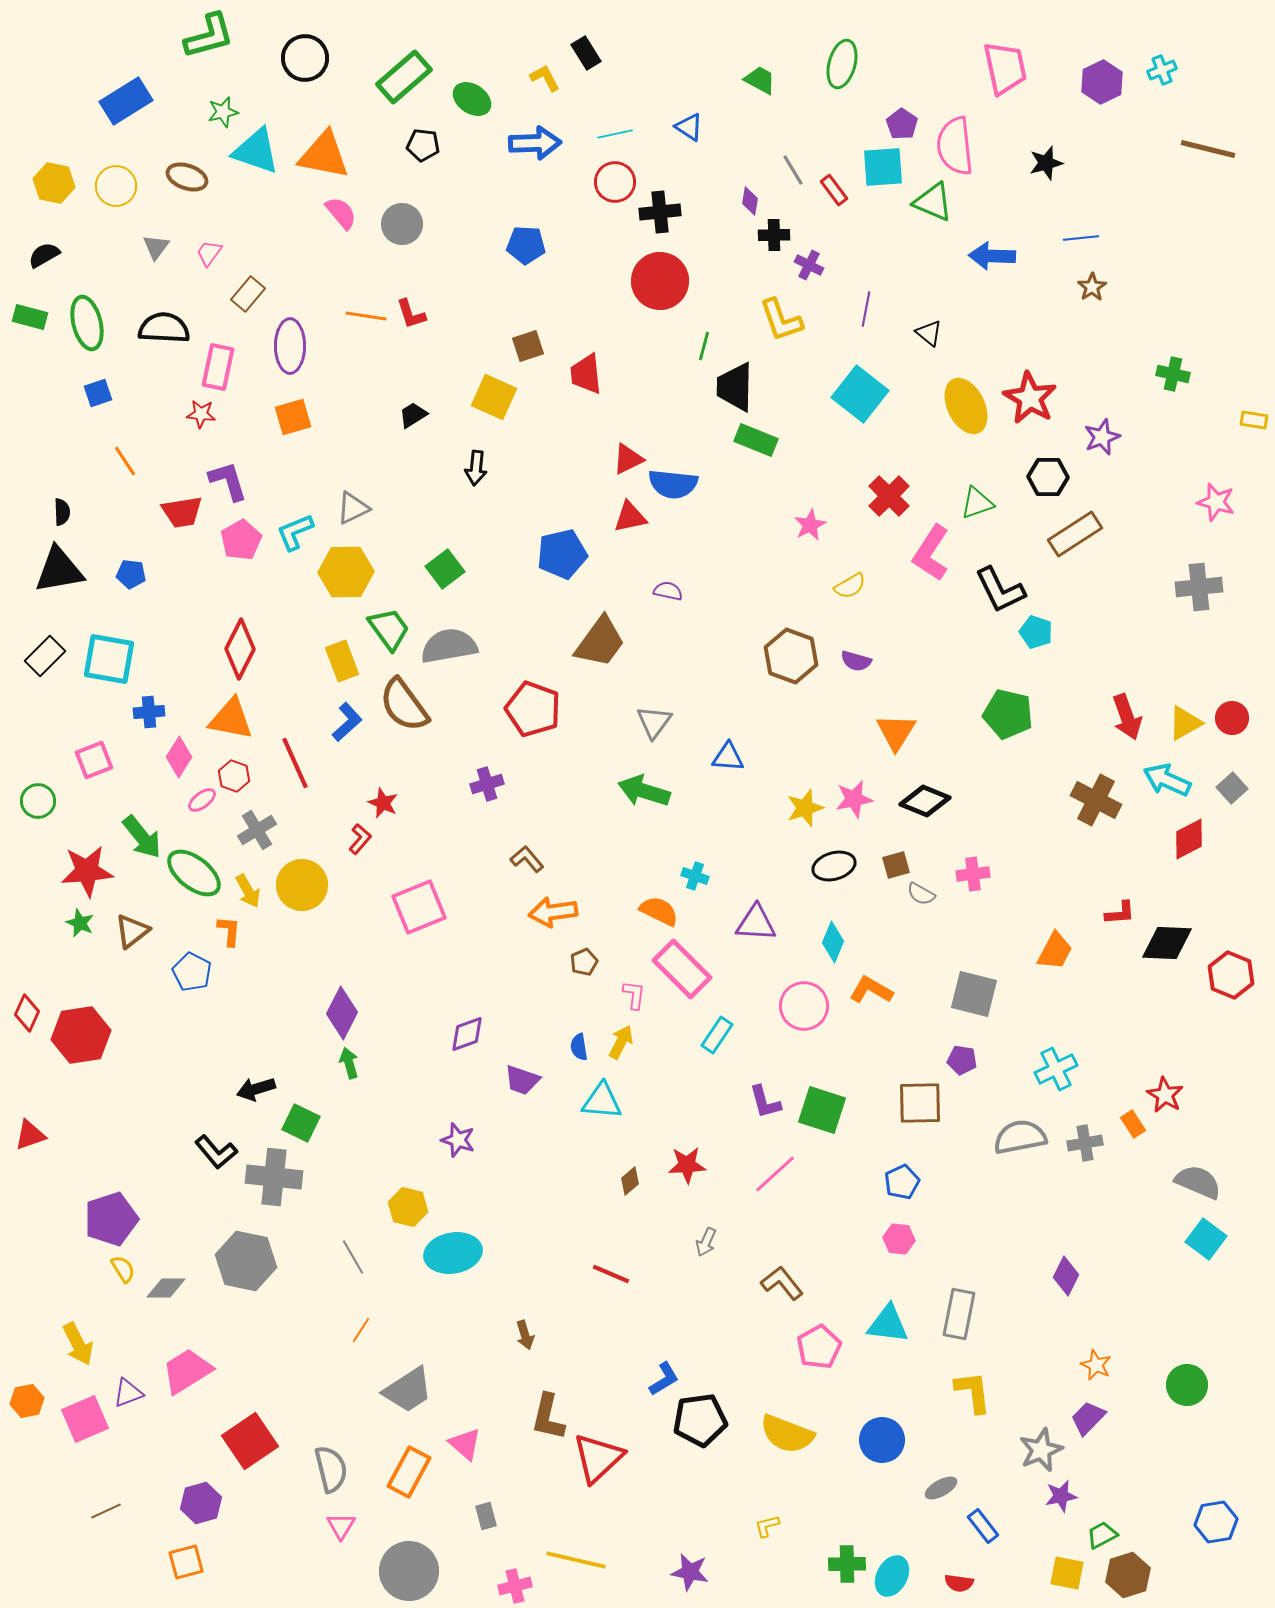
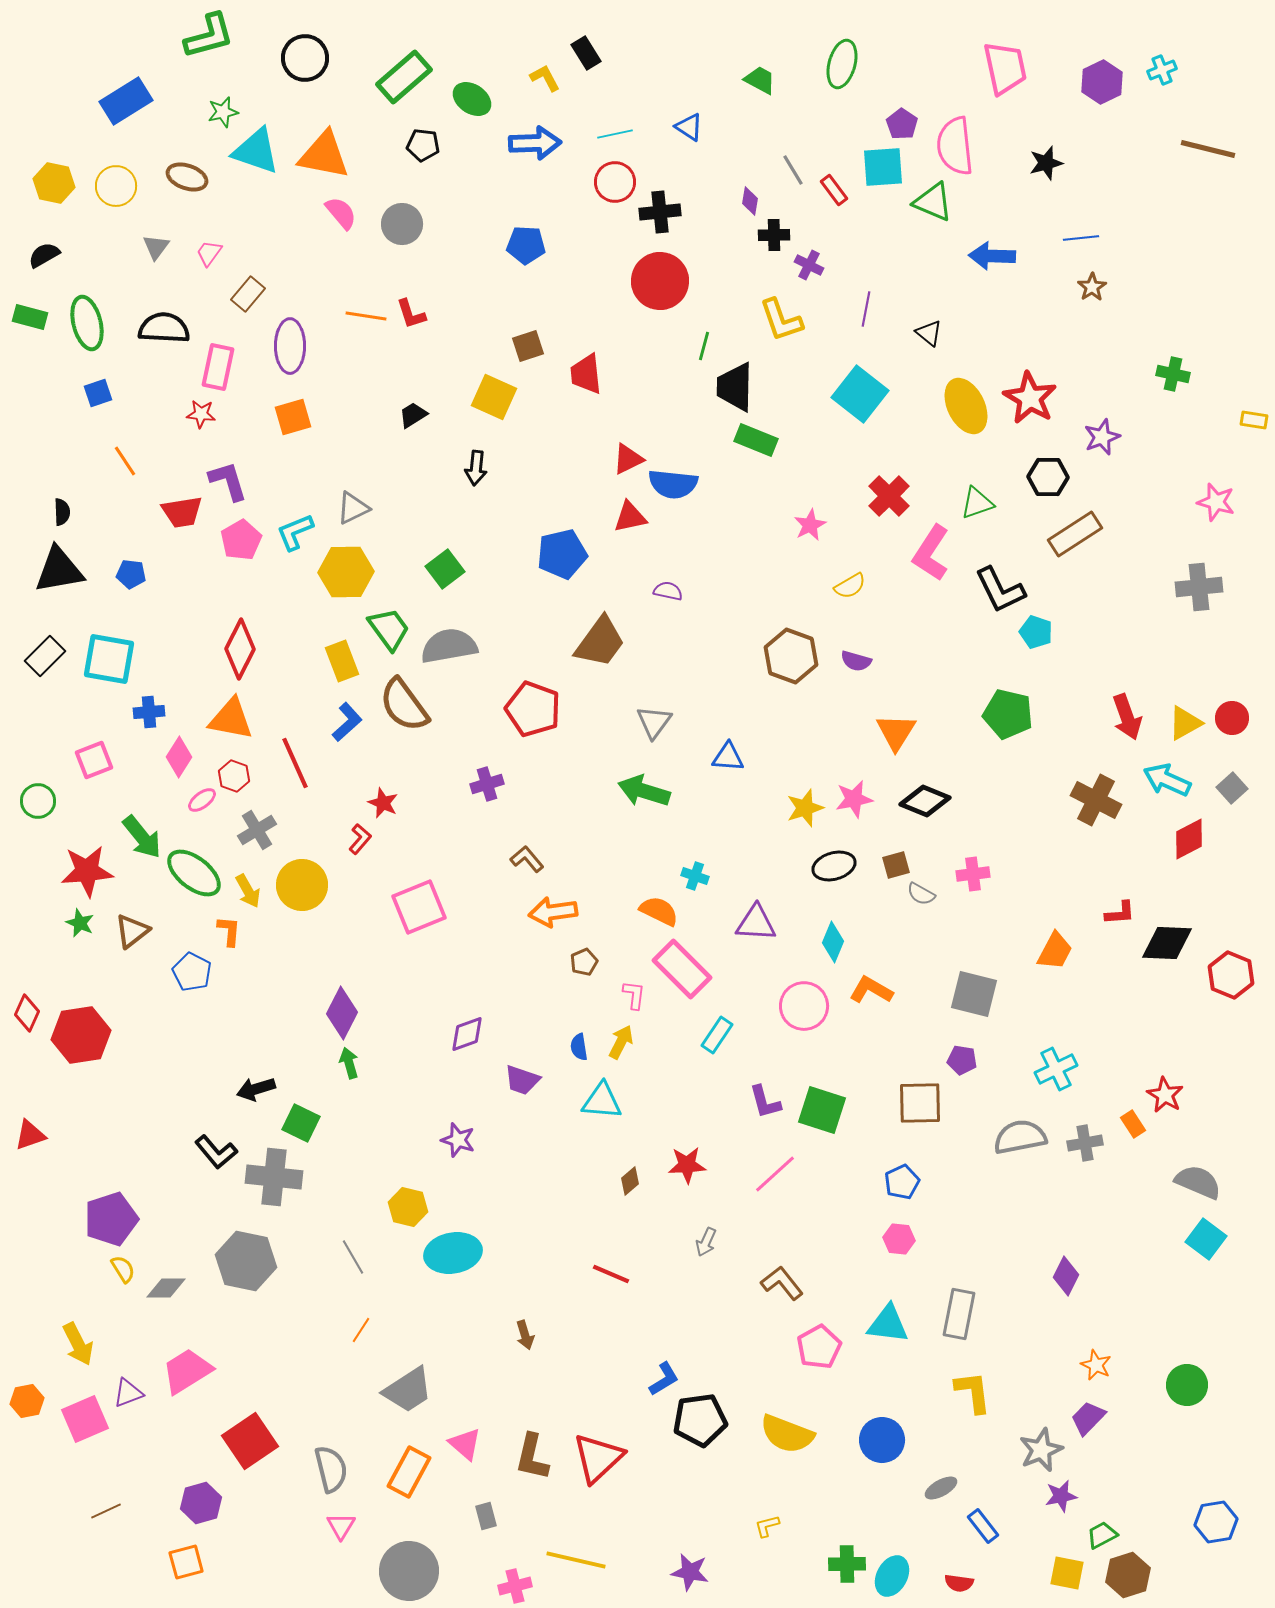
brown L-shape at (548, 1417): moved 16 px left, 40 px down
